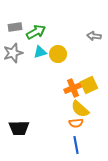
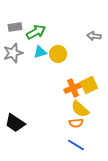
black trapezoid: moved 4 px left, 5 px up; rotated 35 degrees clockwise
blue line: rotated 48 degrees counterclockwise
